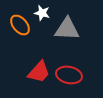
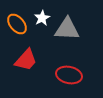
white star: moved 5 px down; rotated 28 degrees clockwise
orange ellipse: moved 3 px left, 1 px up
red trapezoid: moved 13 px left, 12 px up
